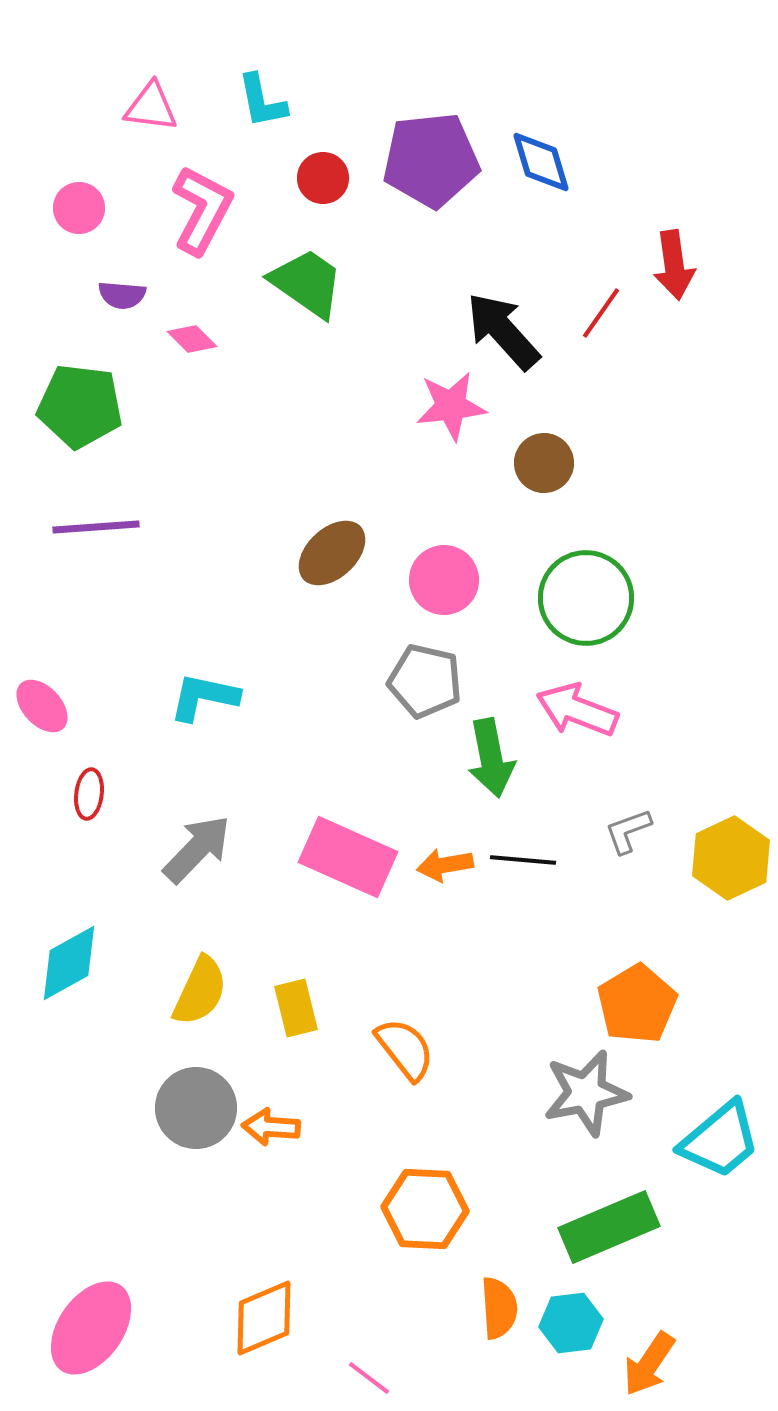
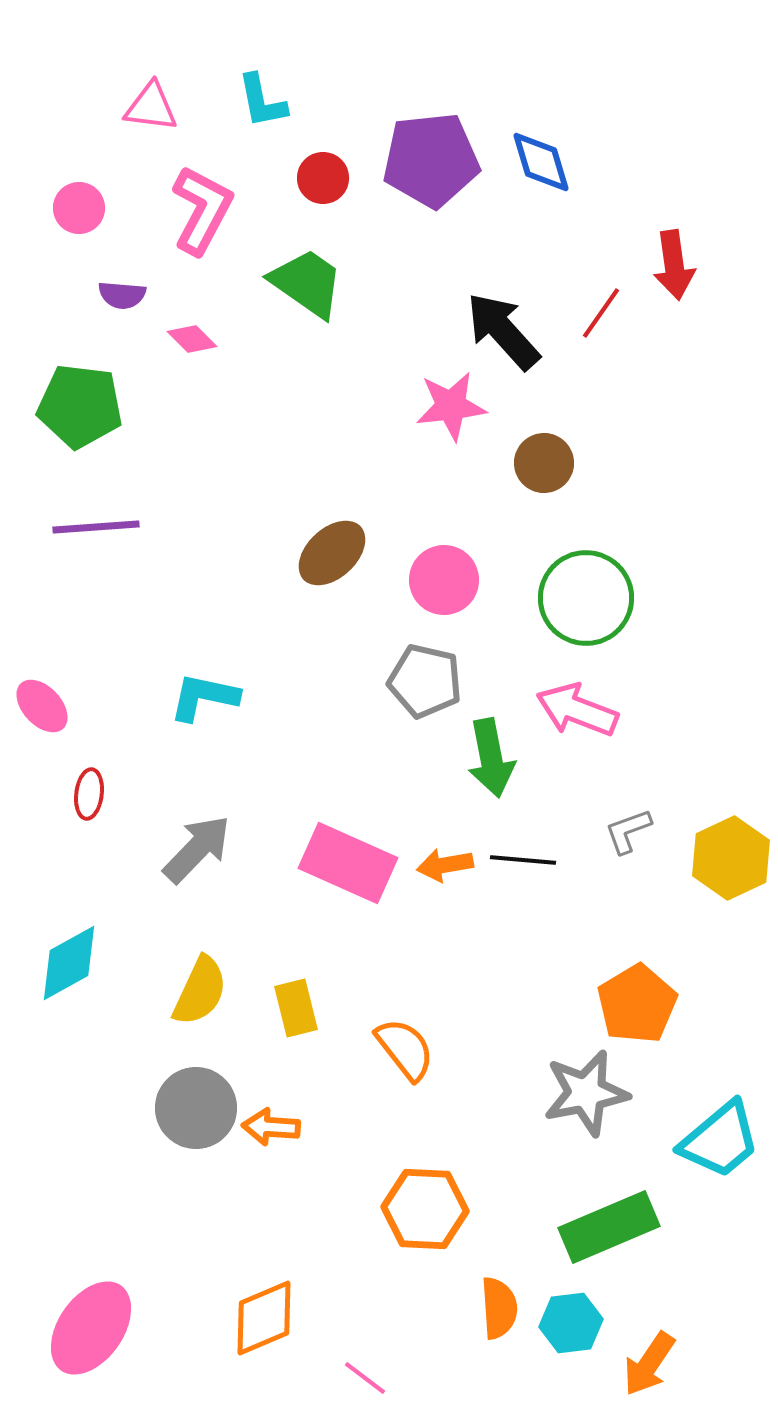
pink rectangle at (348, 857): moved 6 px down
pink line at (369, 1378): moved 4 px left
